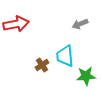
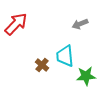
red arrow: rotated 35 degrees counterclockwise
brown cross: rotated 16 degrees counterclockwise
